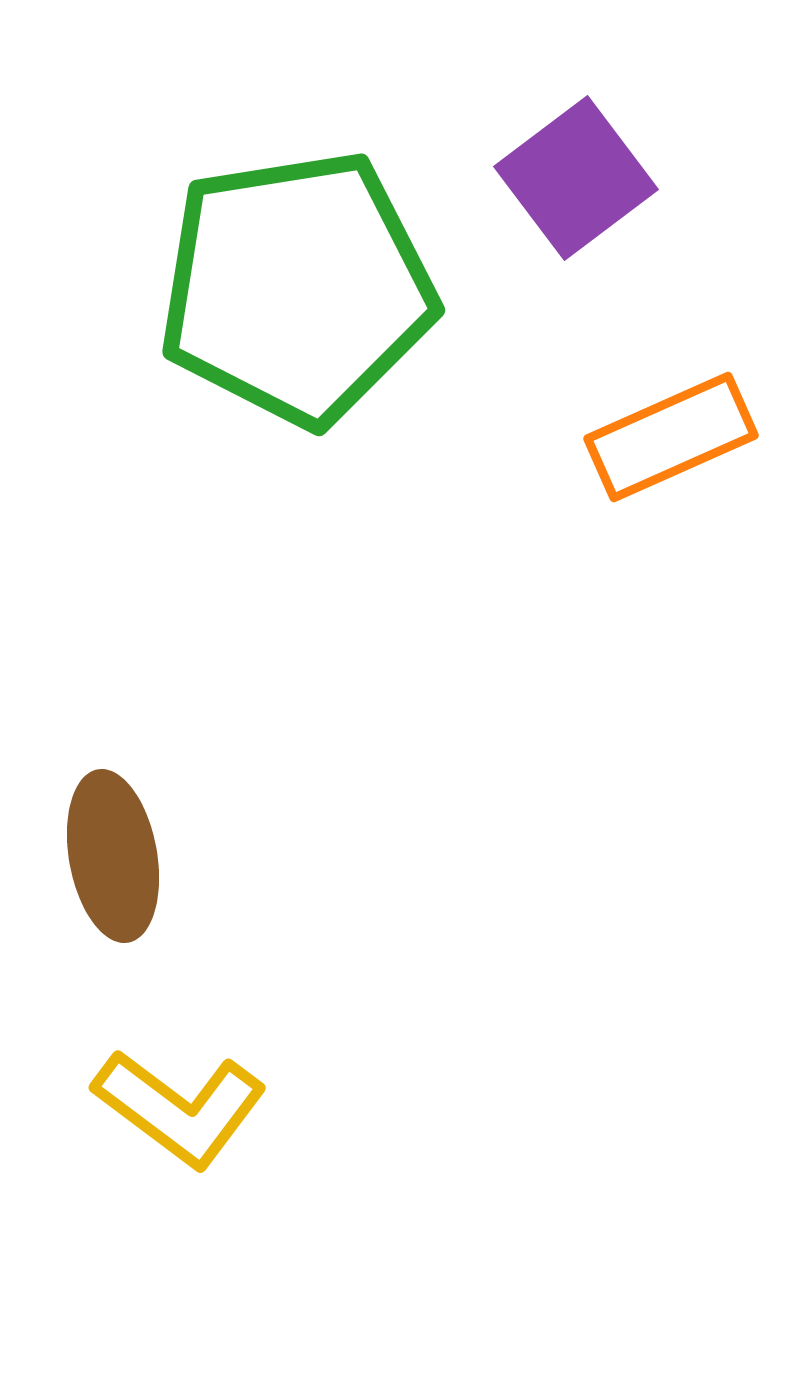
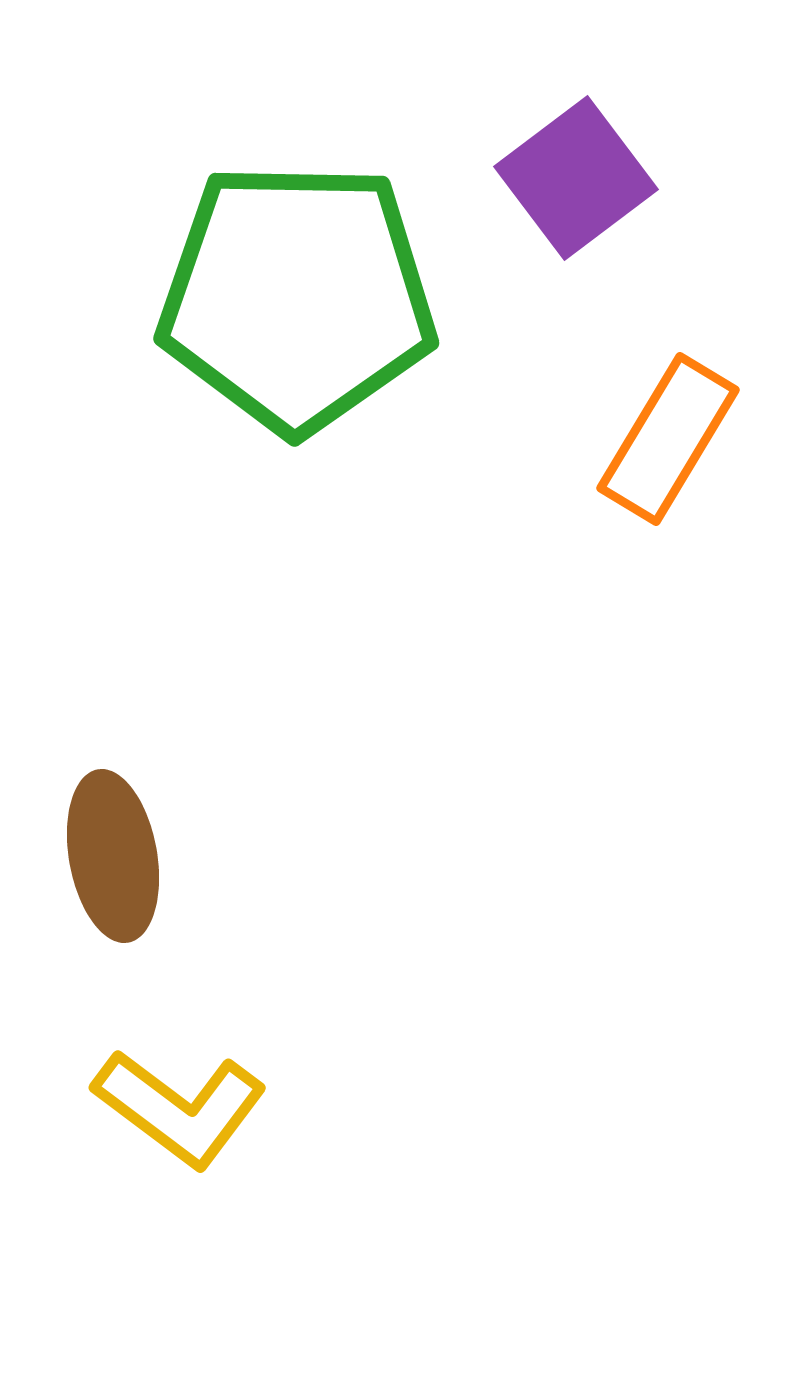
green pentagon: moved 9 px down; rotated 10 degrees clockwise
orange rectangle: moved 3 px left, 2 px down; rotated 35 degrees counterclockwise
